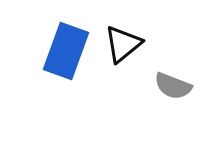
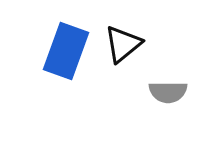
gray semicircle: moved 5 px left, 6 px down; rotated 21 degrees counterclockwise
